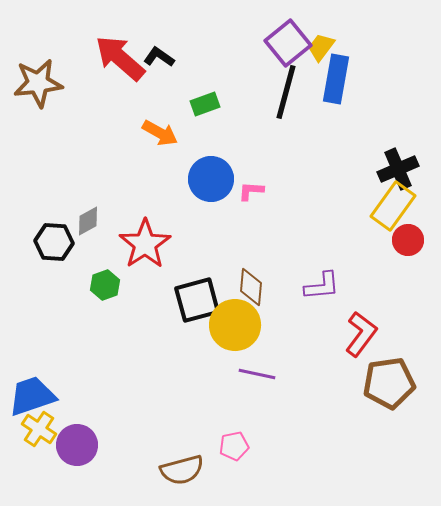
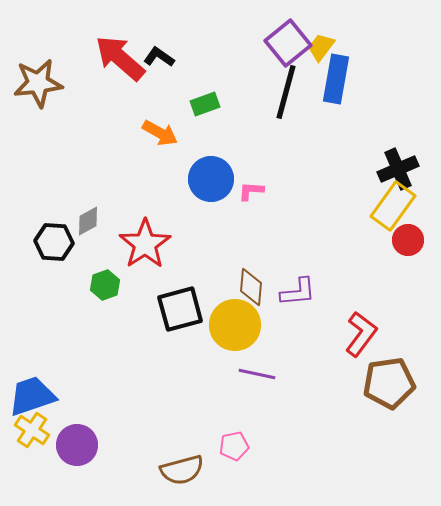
purple L-shape: moved 24 px left, 6 px down
black square: moved 17 px left, 9 px down
yellow cross: moved 7 px left, 1 px down
